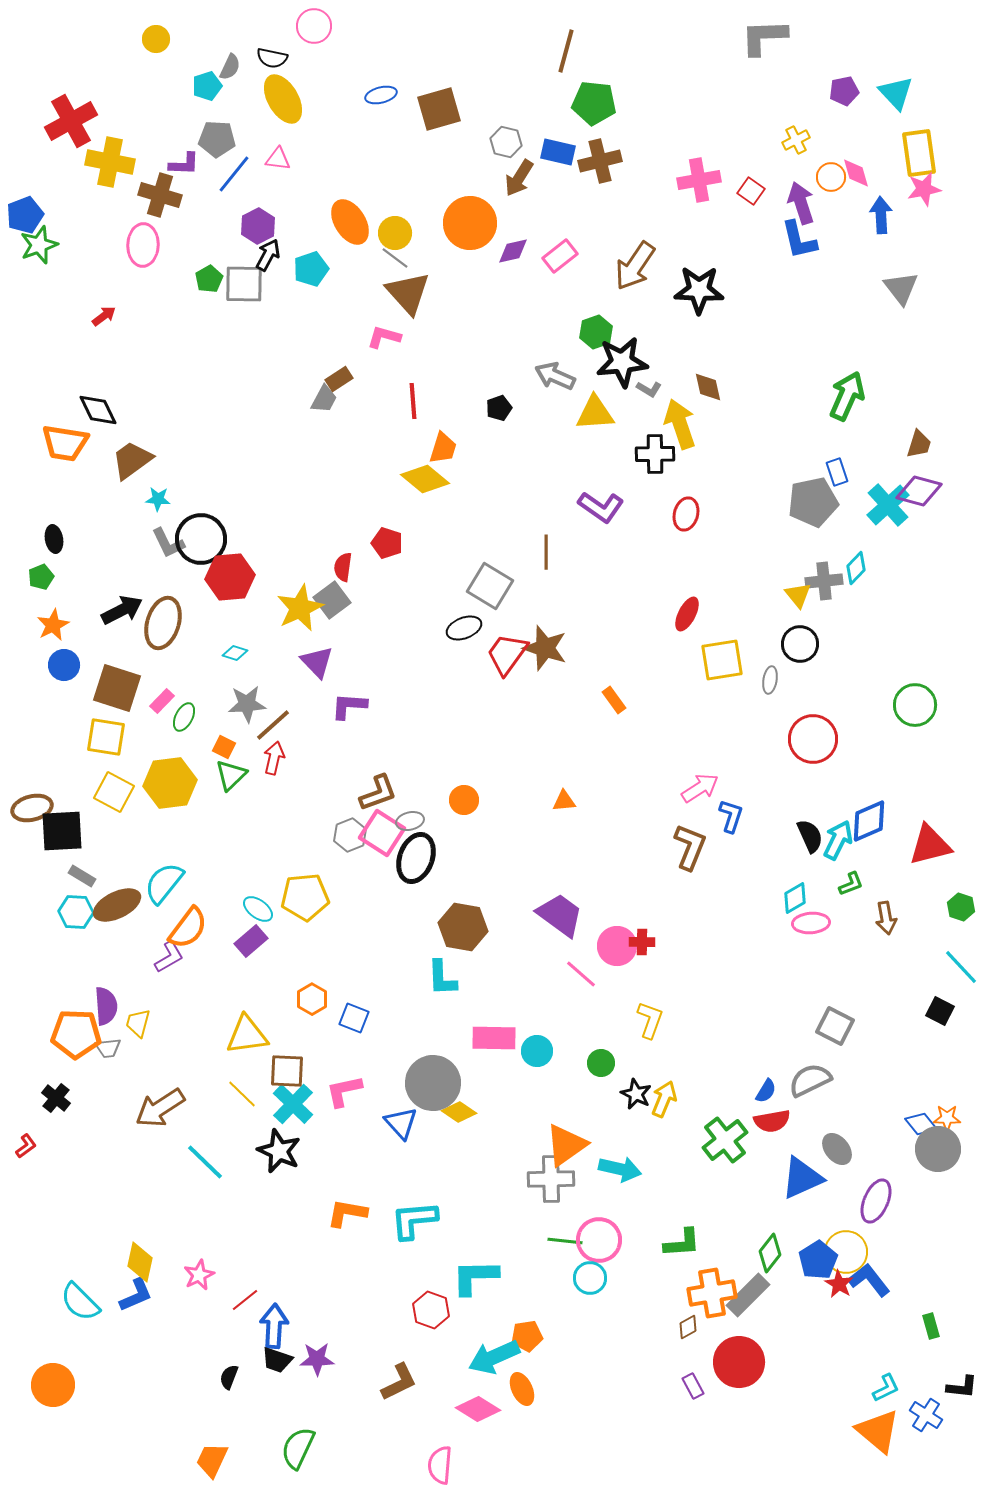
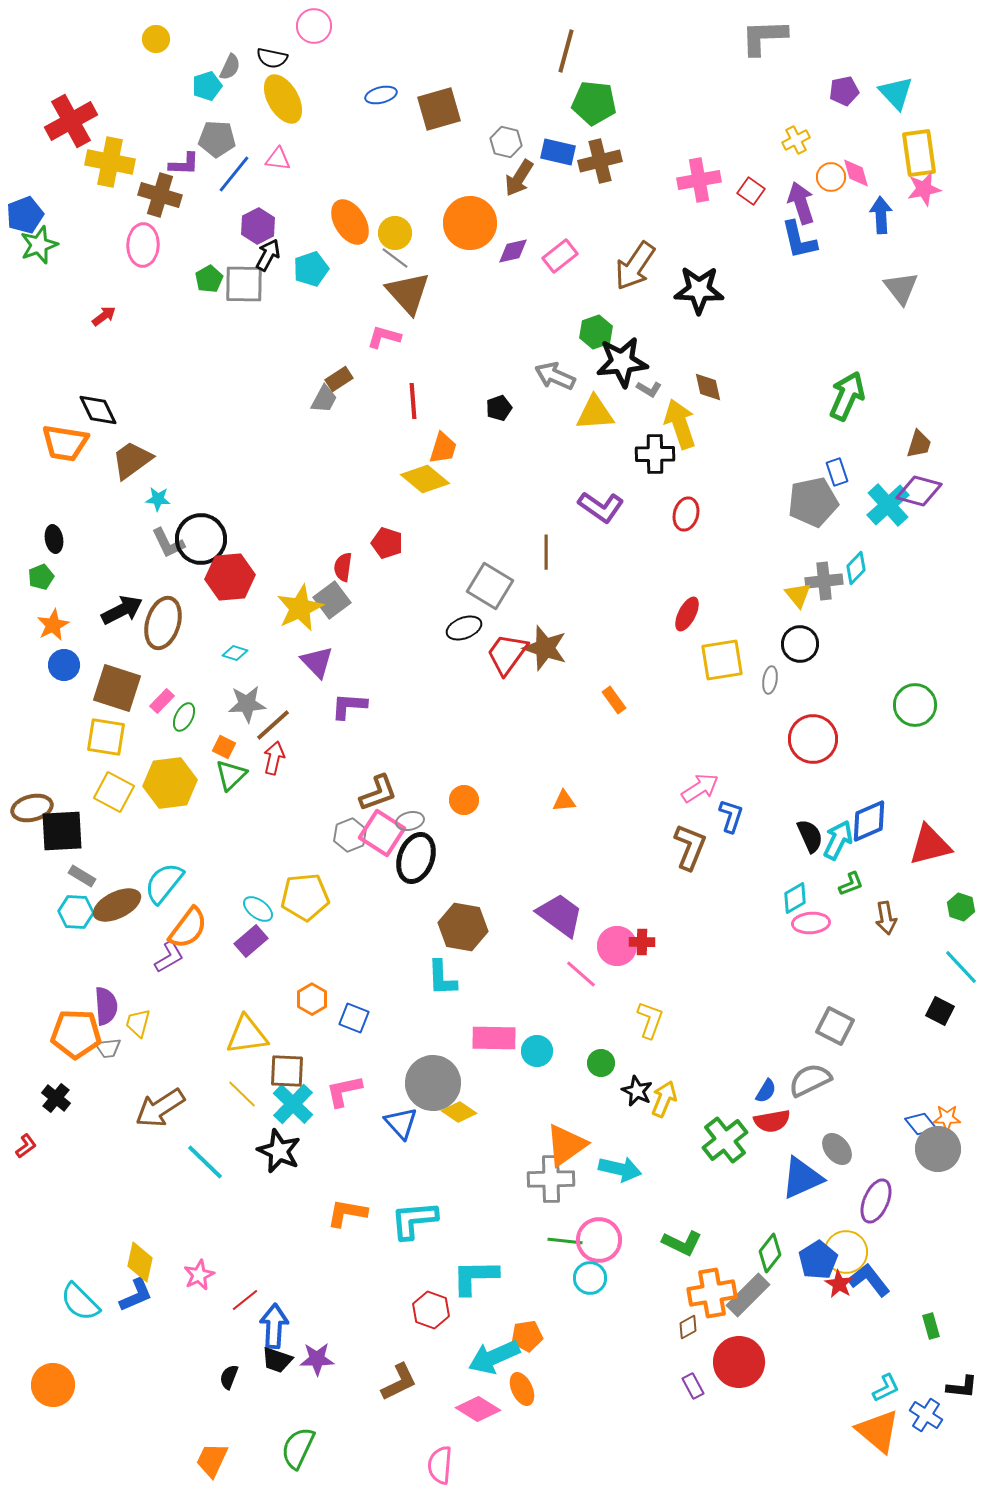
black star at (636, 1094): moved 1 px right, 3 px up
green L-shape at (682, 1243): rotated 30 degrees clockwise
